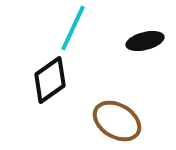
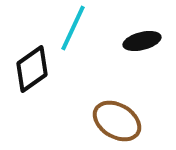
black ellipse: moved 3 px left
black diamond: moved 18 px left, 11 px up
